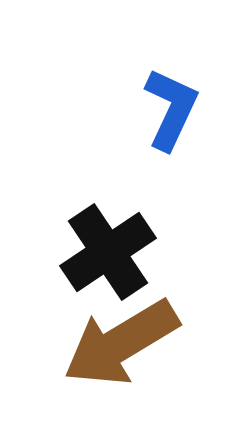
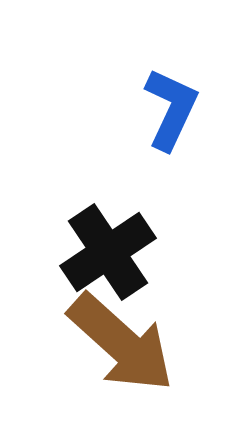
brown arrow: rotated 107 degrees counterclockwise
